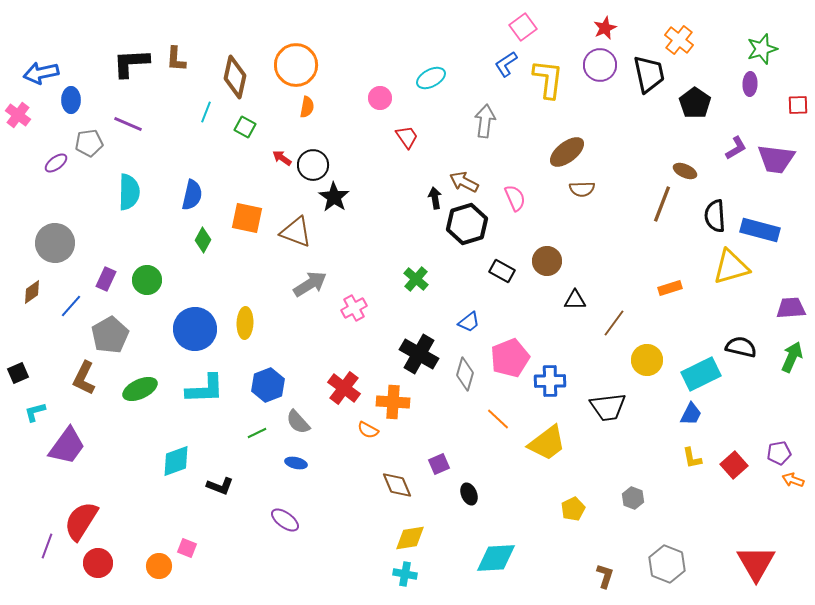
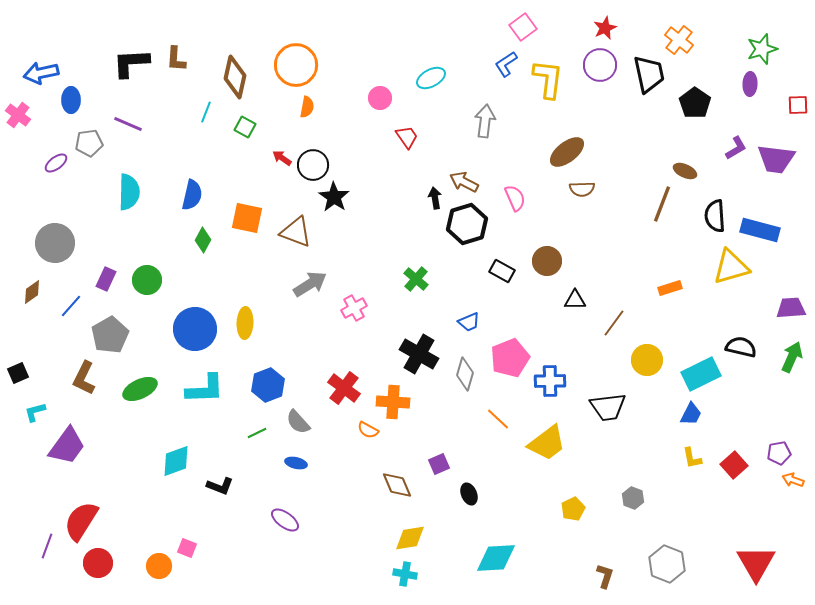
blue trapezoid at (469, 322): rotated 15 degrees clockwise
